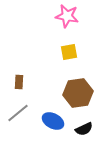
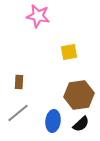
pink star: moved 29 px left
brown hexagon: moved 1 px right, 2 px down
blue ellipse: rotated 70 degrees clockwise
black semicircle: moved 3 px left, 5 px up; rotated 18 degrees counterclockwise
